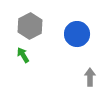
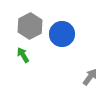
blue circle: moved 15 px left
gray arrow: rotated 36 degrees clockwise
